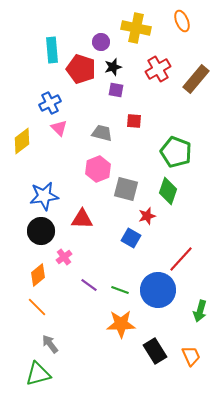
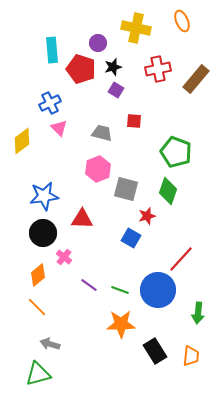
purple circle: moved 3 px left, 1 px down
red cross: rotated 20 degrees clockwise
purple square: rotated 21 degrees clockwise
black circle: moved 2 px right, 2 px down
pink cross: rotated 14 degrees counterclockwise
green arrow: moved 2 px left, 2 px down; rotated 10 degrees counterclockwise
gray arrow: rotated 36 degrees counterclockwise
orange trapezoid: rotated 30 degrees clockwise
